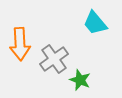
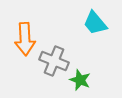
orange arrow: moved 5 px right, 5 px up
gray cross: moved 2 px down; rotated 32 degrees counterclockwise
